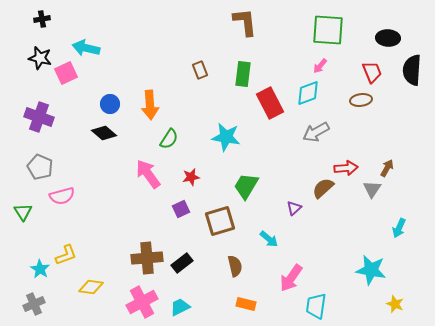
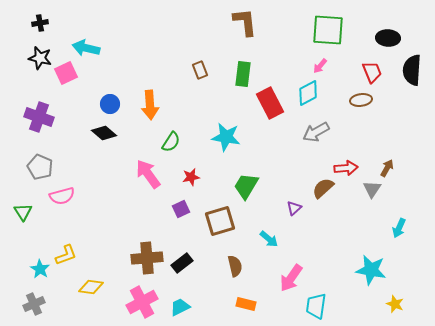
black cross at (42, 19): moved 2 px left, 4 px down
cyan diamond at (308, 93): rotated 8 degrees counterclockwise
green semicircle at (169, 139): moved 2 px right, 3 px down
